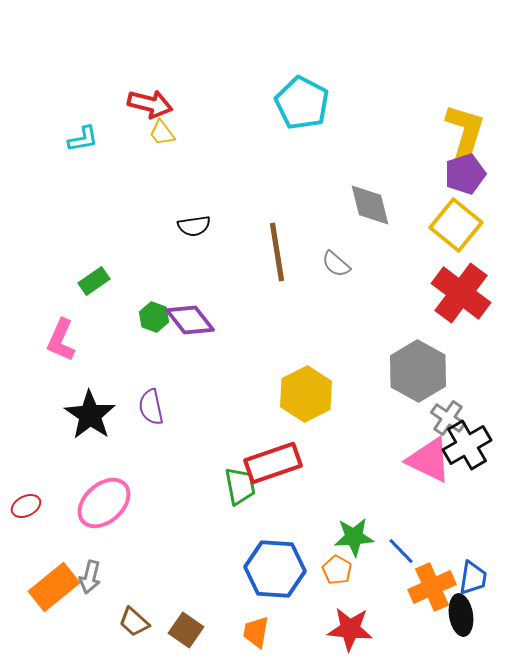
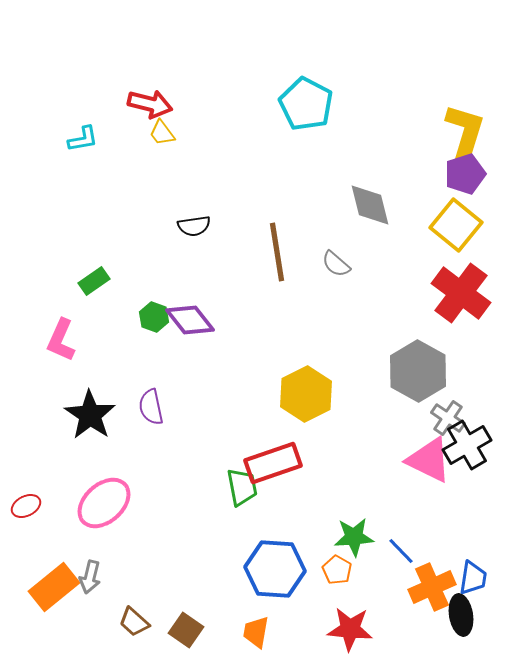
cyan pentagon: moved 4 px right, 1 px down
green trapezoid: moved 2 px right, 1 px down
